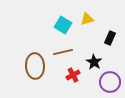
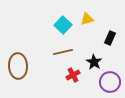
cyan square: rotated 12 degrees clockwise
brown ellipse: moved 17 px left
